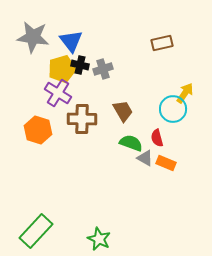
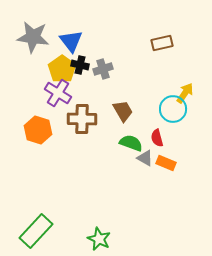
yellow pentagon: rotated 20 degrees counterclockwise
